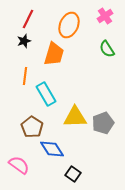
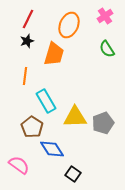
black star: moved 3 px right
cyan rectangle: moved 7 px down
